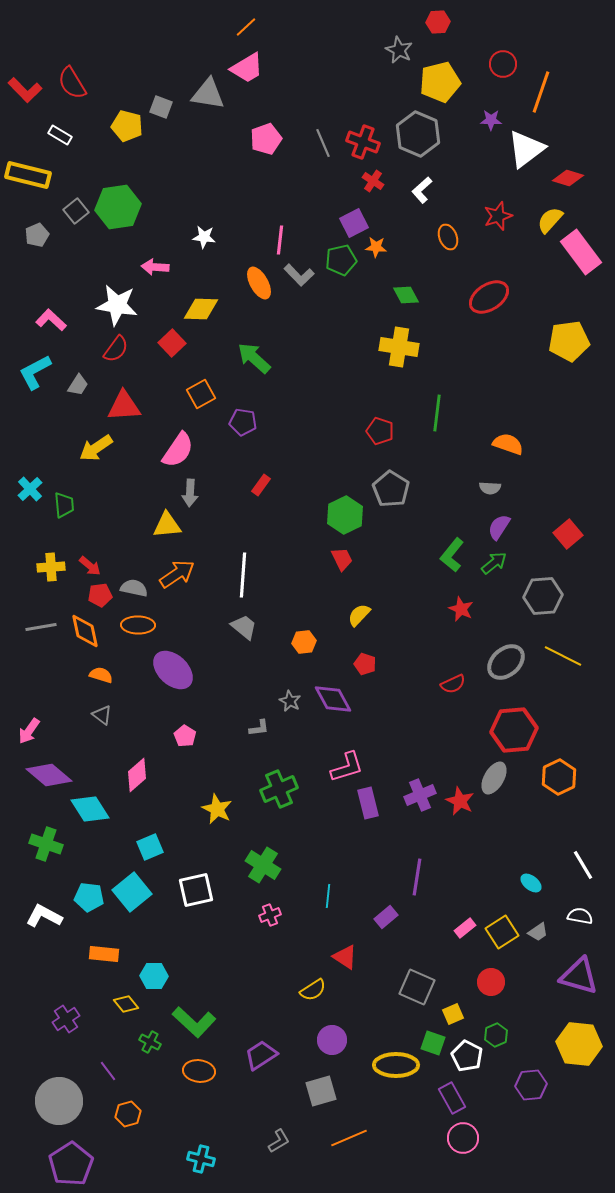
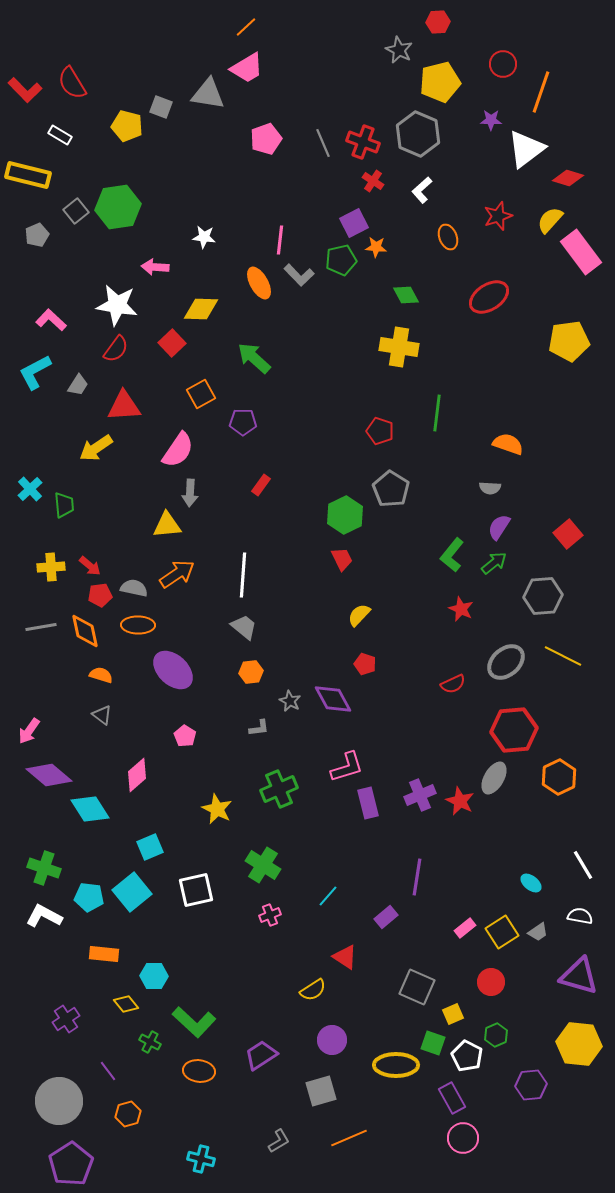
purple pentagon at (243, 422): rotated 8 degrees counterclockwise
orange hexagon at (304, 642): moved 53 px left, 30 px down
green cross at (46, 844): moved 2 px left, 24 px down
cyan line at (328, 896): rotated 35 degrees clockwise
